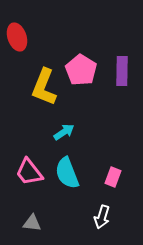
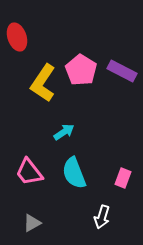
purple rectangle: rotated 64 degrees counterclockwise
yellow L-shape: moved 1 px left, 4 px up; rotated 12 degrees clockwise
cyan semicircle: moved 7 px right
pink rectangle: moved 10 px right, 1 px down
gray triangle: rotated 36 degrees counterclockwise
